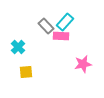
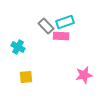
cyan rectangle: rotated 30 degrees clockwise
cyan cross: rotated 16 degrees counterclockwise
pink star: moved 1 px right, 11 px down
yellow square: moved 5 px down
